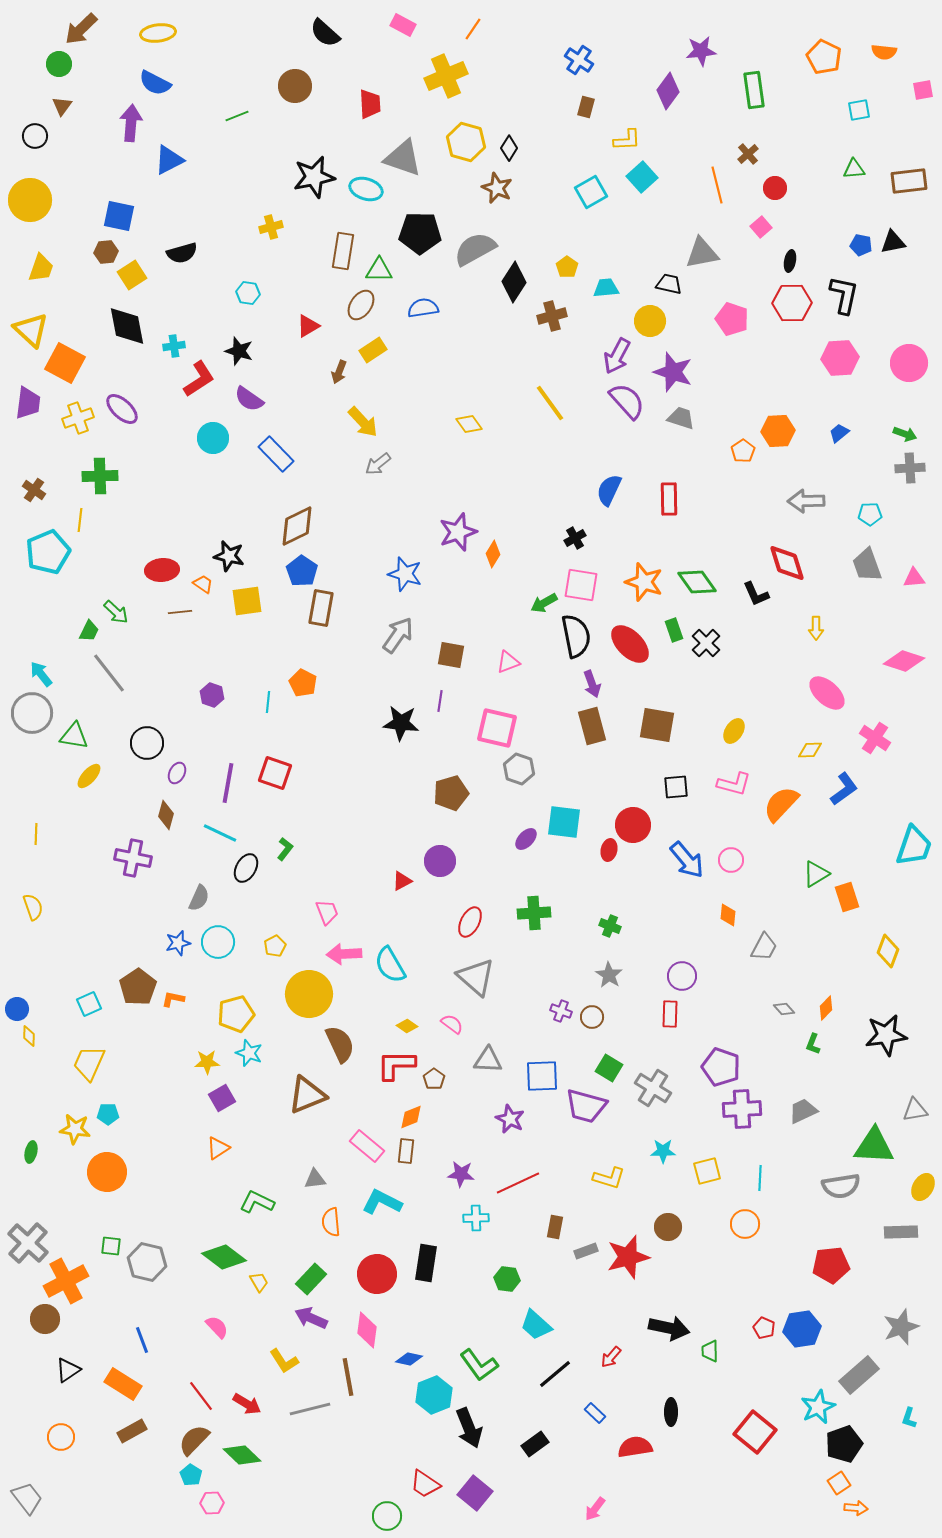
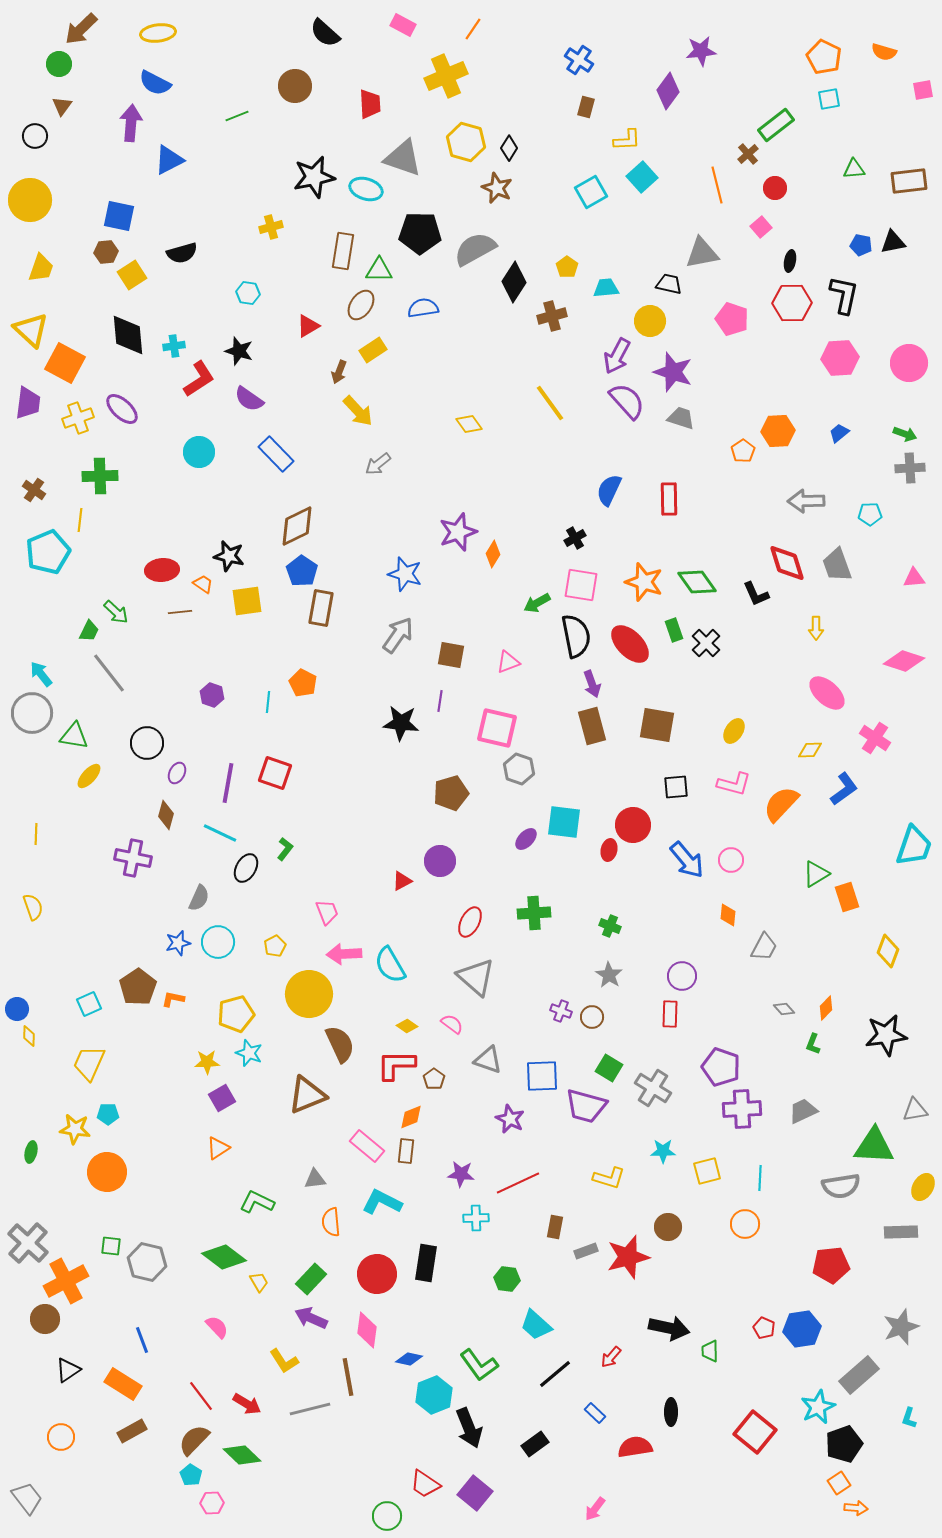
orange semicircle at (884, 52): rotated 10 degrees clockwise
green rectangle at (754, 90): moved 22 px right, 35 px down; rotated 60 degrees clockwise
cyan square at (859, 110): moved 30 px left, 11 px up
black diamond at (127, 326): moved 1 px right, 9 px down; rotated 6 degrees clockwise
yellow arrow at (363, 422): moved 5 px left, 11 px up
cyan circle at (213, 438): moved 14 px left, 14 px down
gray trapezoid at (867, 565): moved 30 px left
green arrow at (544, 603): moved 7 px left
gray triangle at (488, 1060): rotated 16 degrees clockwise
